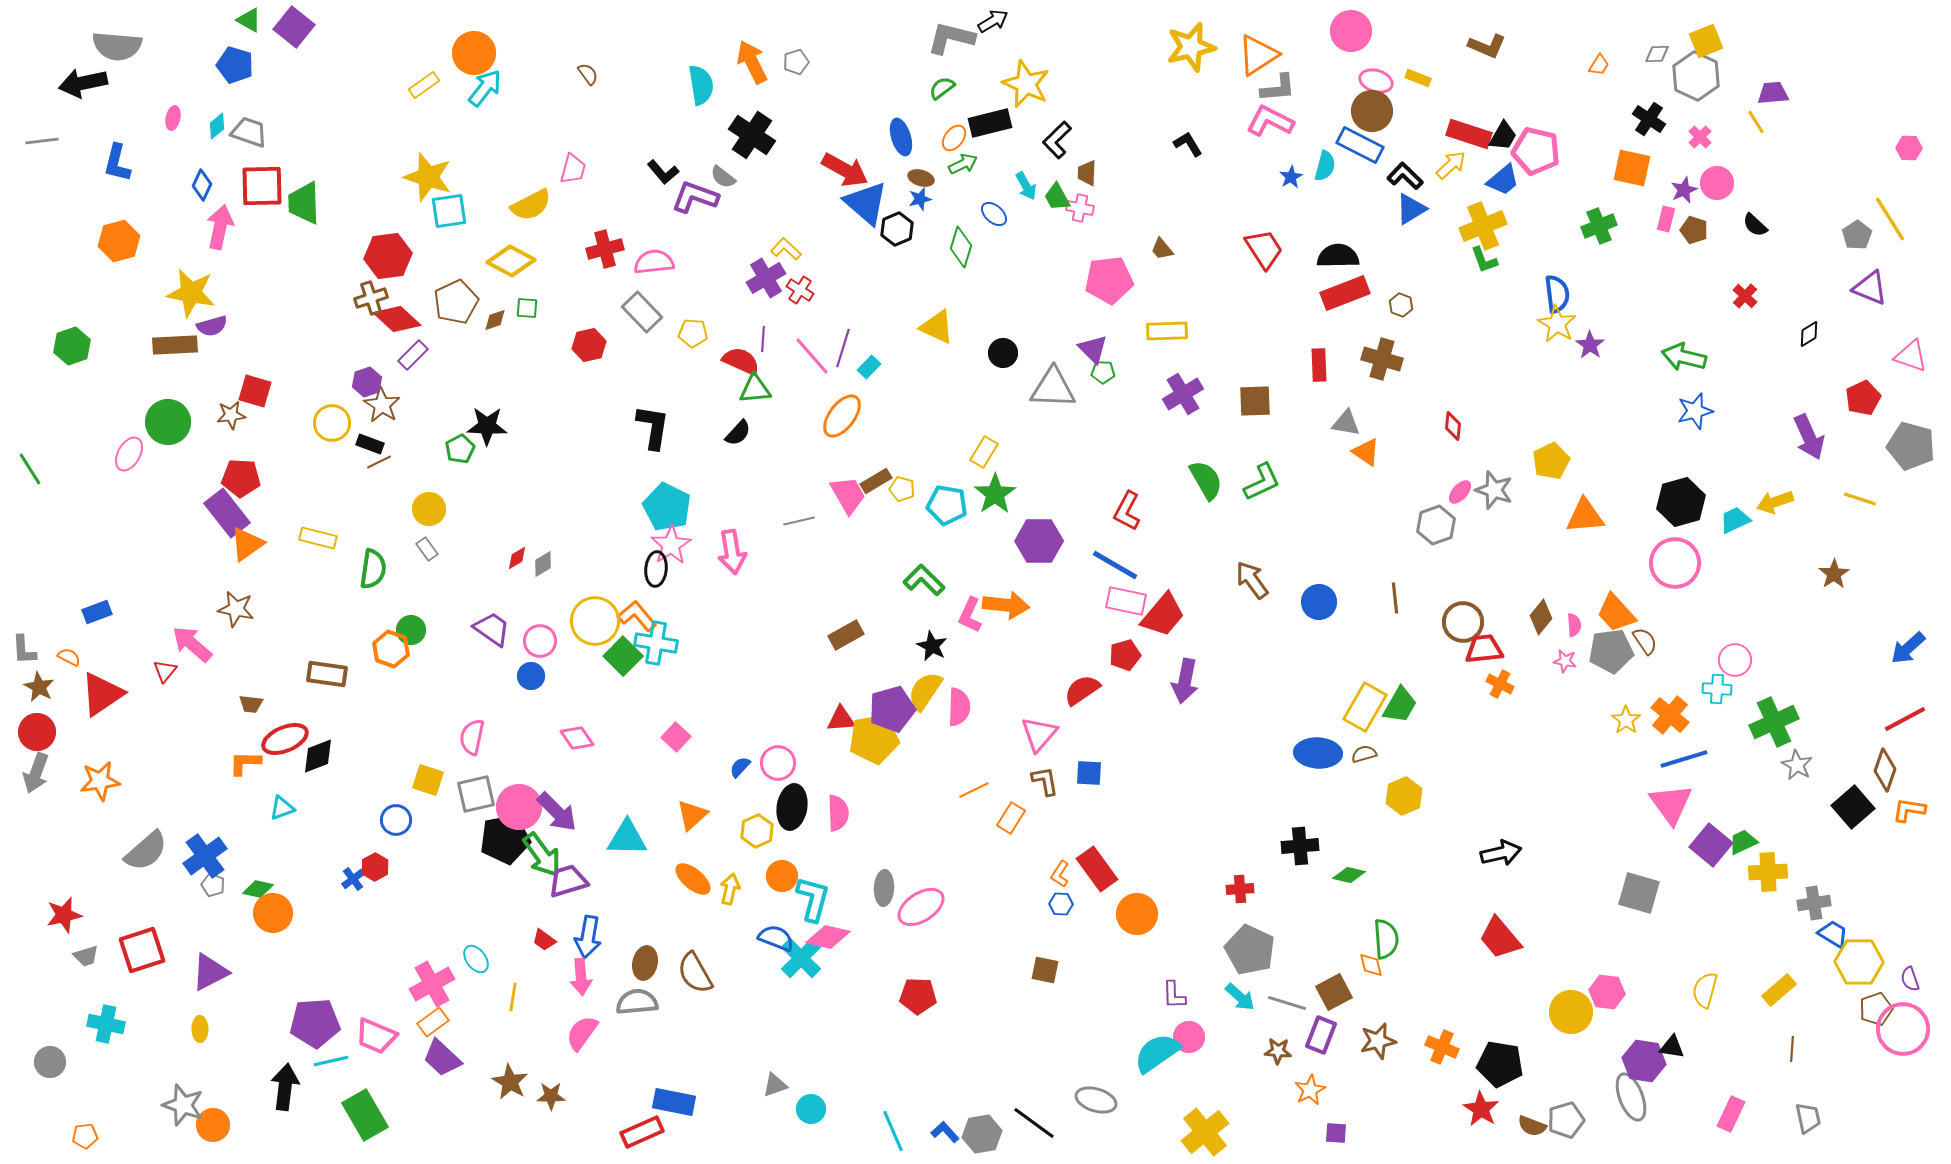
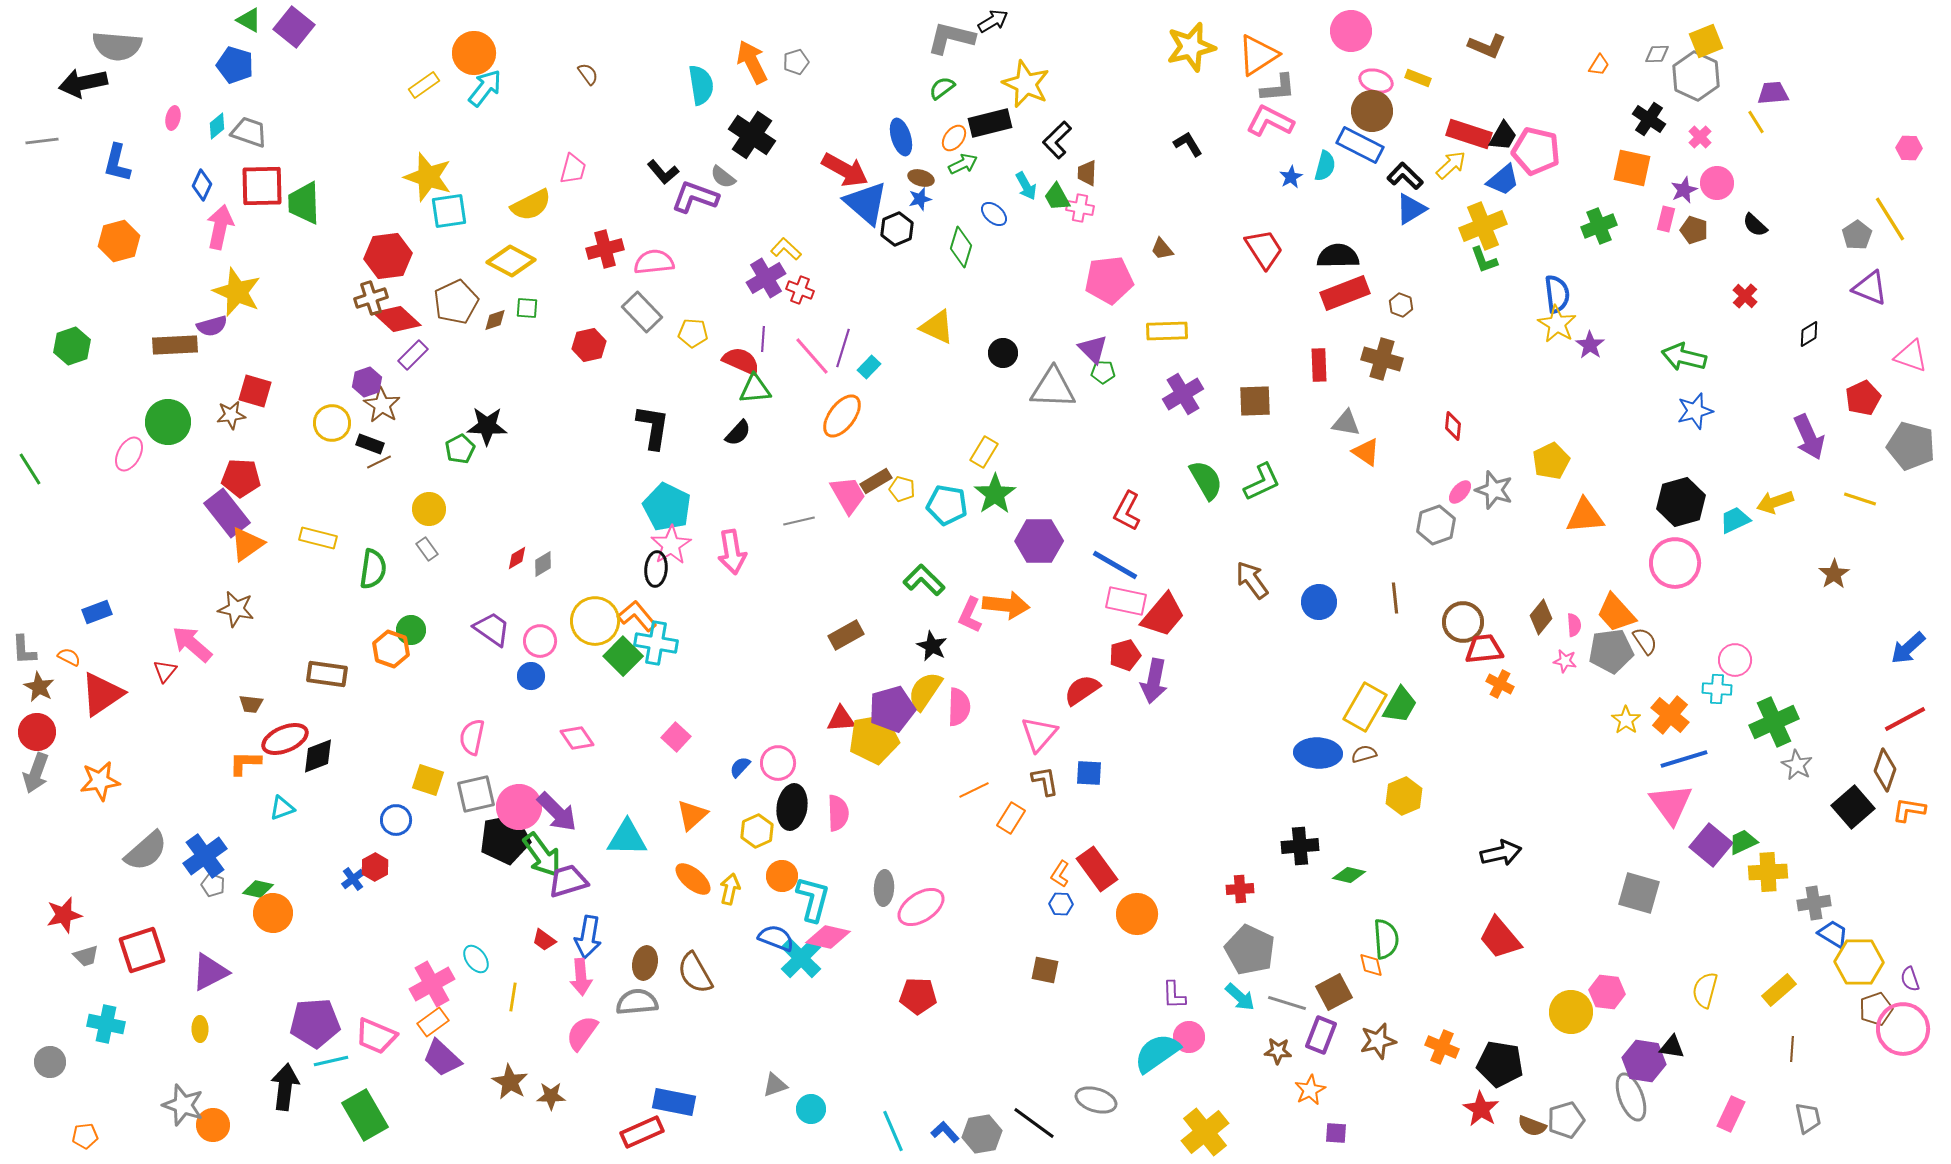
red cross at (800, 290): rotated 12 degrees counterclockwise
yellow star at (191, 293): moved 46 px right, 1 px up; rotated 12 degrees clockwise
purple arrow at (1185, 681): moved 31 px left
